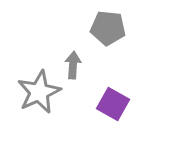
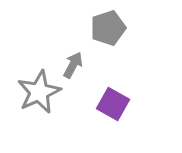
gray pentagon: rotated 24 degrees counterclockwise
gray arrow: rotated 24 degrees clockwise
